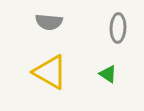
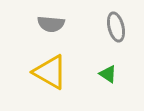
gray semicircle: moved 2 px right, 2 px down
gray ellipse: moved 2 px left, 1 px up; rotated 16 degrees counterclockwise
